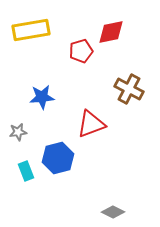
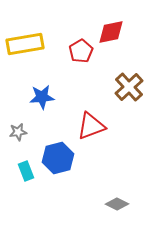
yellow rectangle: moved 6 px left, 14 px down
red pentagon: rotated 15 degrees counterclockwise
brown cross: moved 2 px up; rotated 20 degrees clockwise
red triangle: moved 2 px down
gray diamond: moved 4 px right, 8 px up
